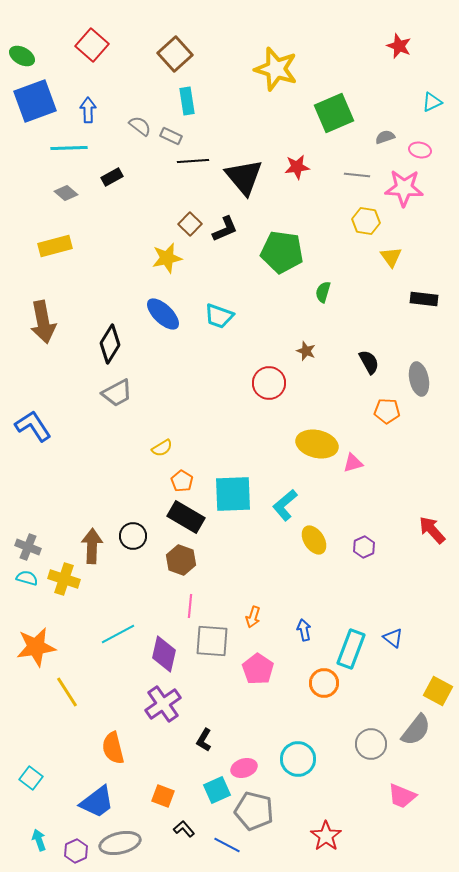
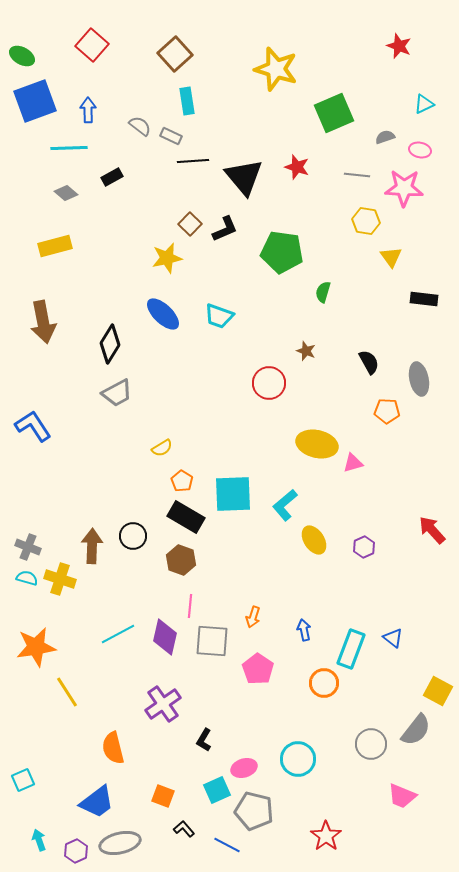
cyan triangle at (432, 102): moved 8 px left, 2 px down
red star at (297, 167): rotated 25 degrees clockwise
yellow cross at (64, 579): moved 4 px left
purple diamond at (164, 654): moved 1 px right, 17 px up
cyan square at (31, 778): moved 8 px left, 2 px down; rotated 30 degrees clockwise
